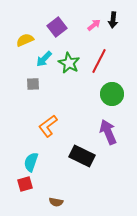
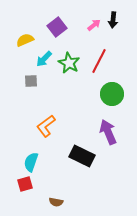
gray square: moved 2 px left, 3 px up
orange L-shape: moved 2 px left
